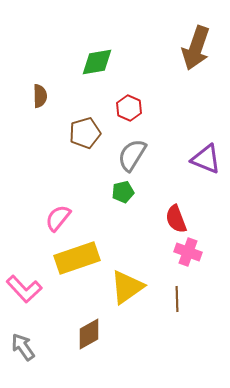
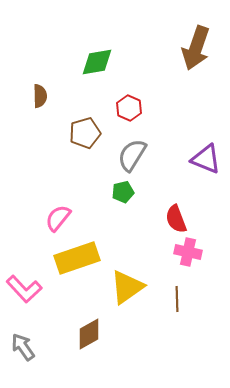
pink cross: rotated 8 degrees counterclockwise
